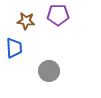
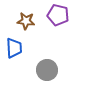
purple pentagon: rotated 15 degrees clockwise
gray circle: moved 2 px left, 1 px up
